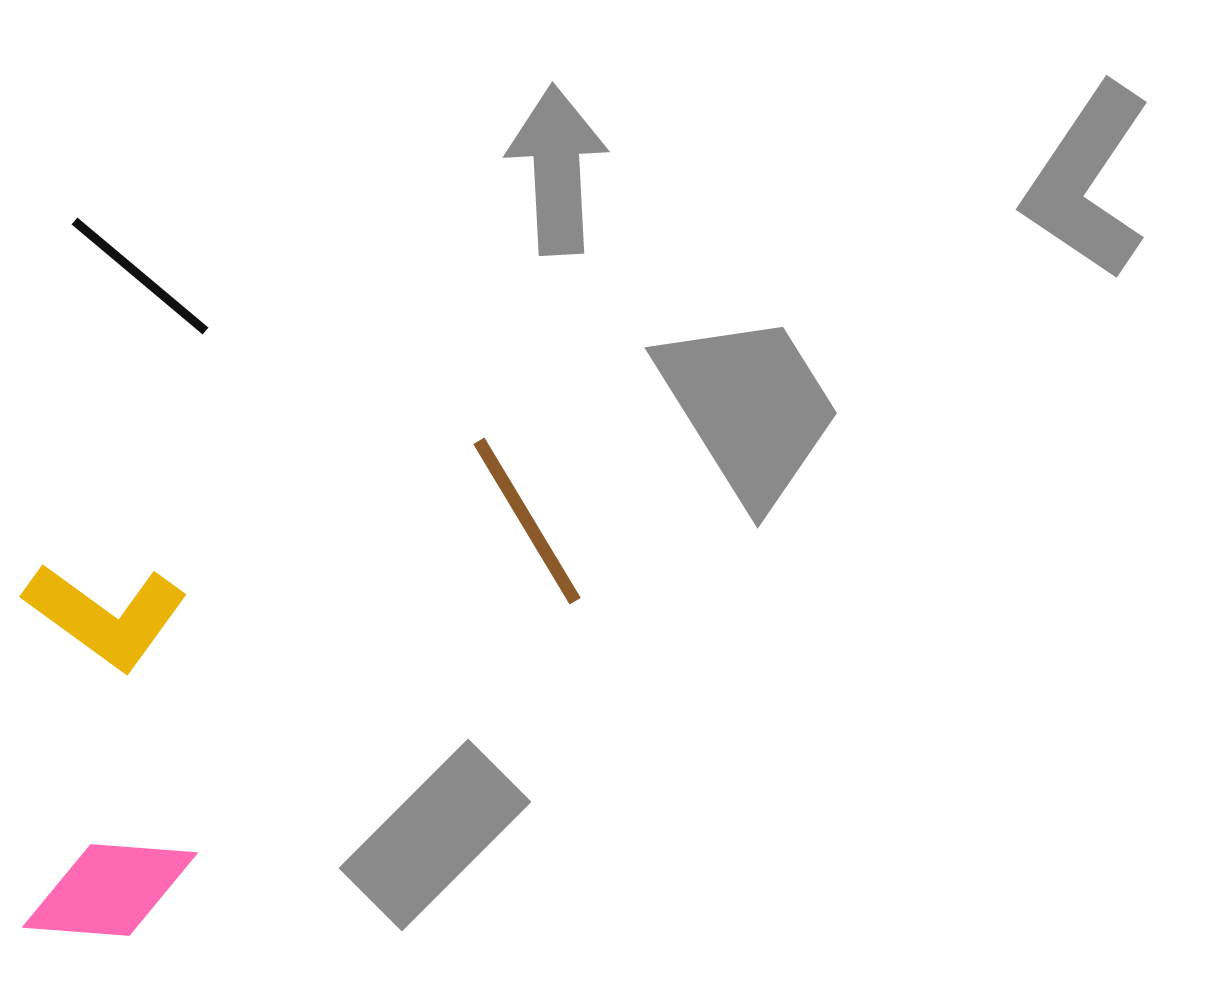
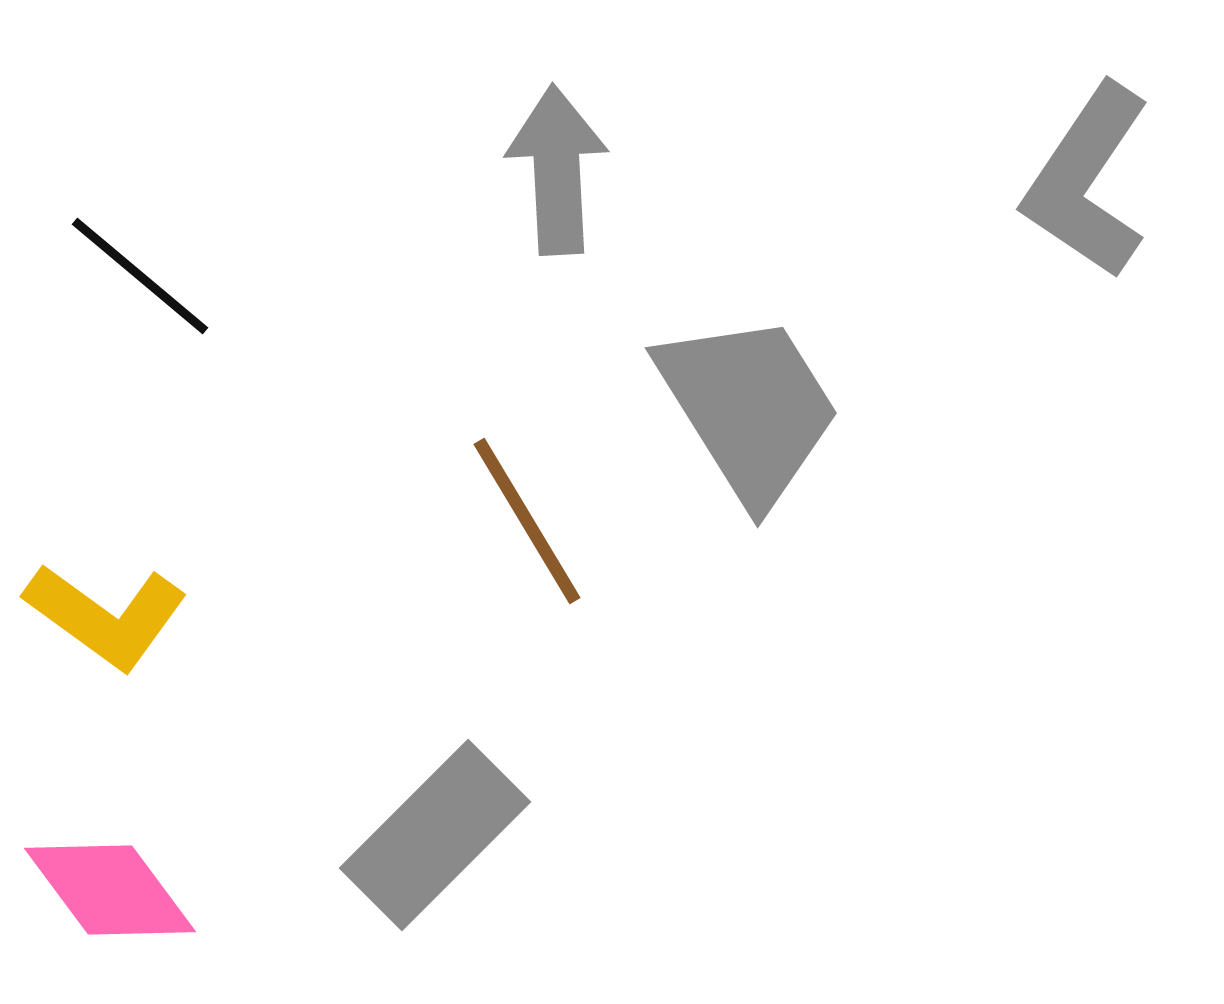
pink diamond: rotated 49 degrees clockwise
